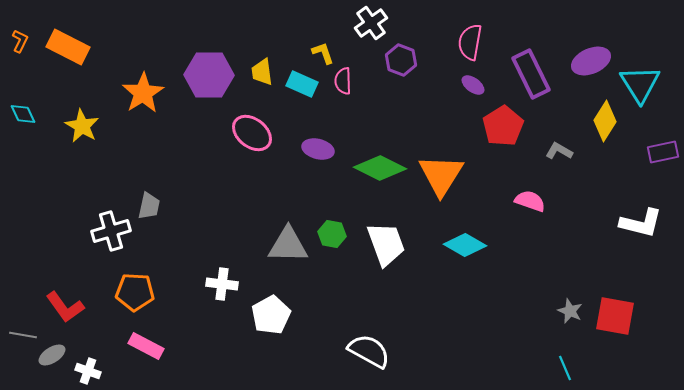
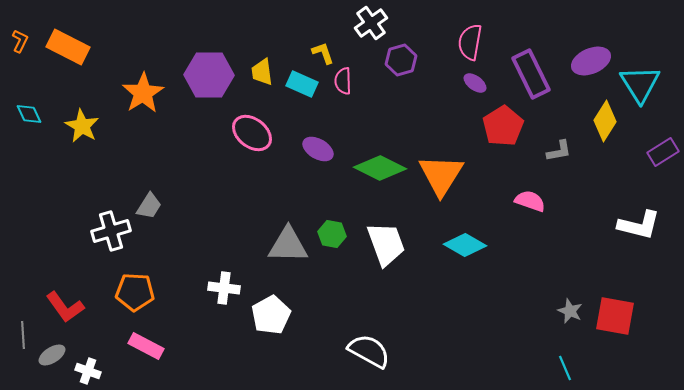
purple hexagon at (401, 60): rotated 24 degrees clockwise
purple ellipse at (473, 85): moved 2 px right, 2 px up
cyan diamond at (23, 114): moved 6 px right
purple ellipse at (318, 149): rotated 16 degrees clockwise
gray L-shape at (559, 151): rotated 140 degrees clockwise
purple rectangle at (663, 152): rotated 20 degrees counterclockwise
gray trapezoid at (149, 206): rotated 20 degrees clockwise
white L-shape at (641, 223): moved 2 px left, 2 px down
white cross at (222, 284): moved 2 px right, 4 px down
gray line at (23, 335): rotated 76 degrees clockwise
